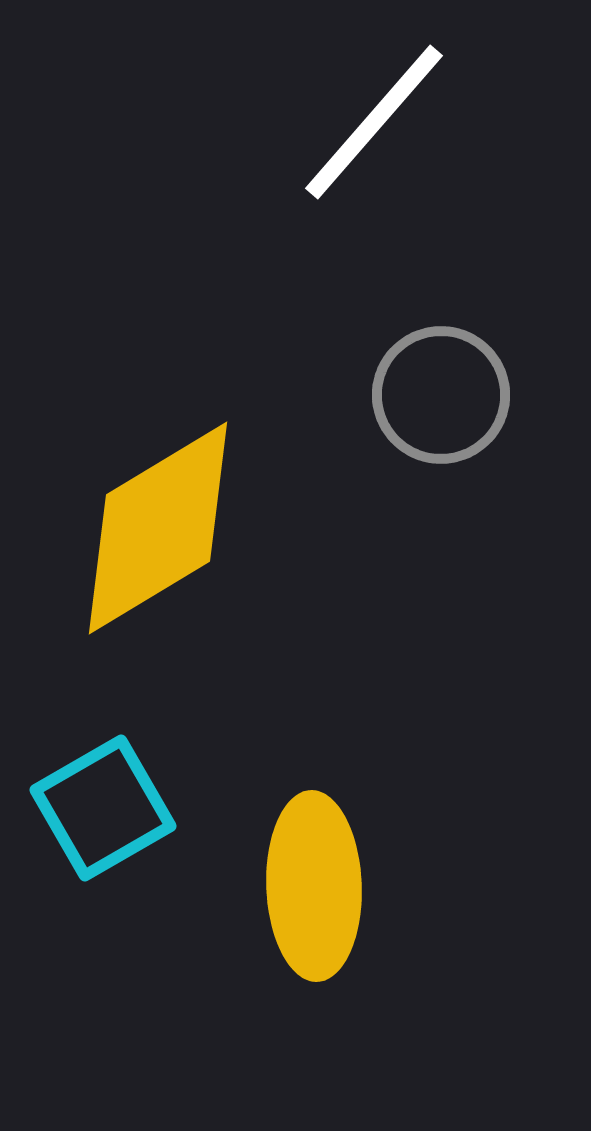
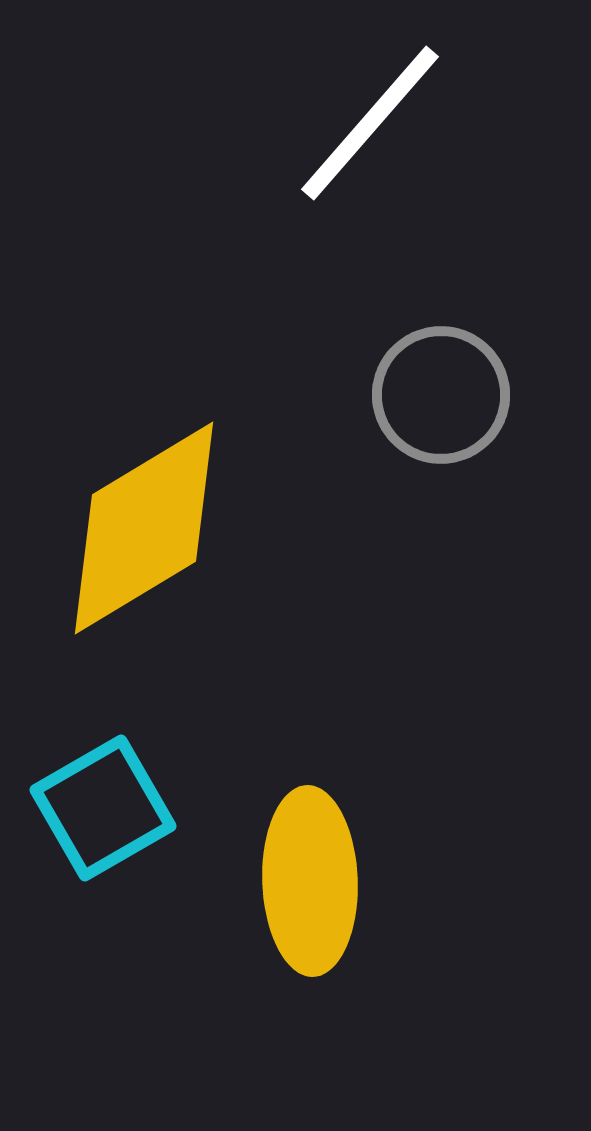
white line: moved 4 px left, 1 px down
yellow diamond: moved 14 px left
yellow ellipse: moved 4 px left, 5 px up
